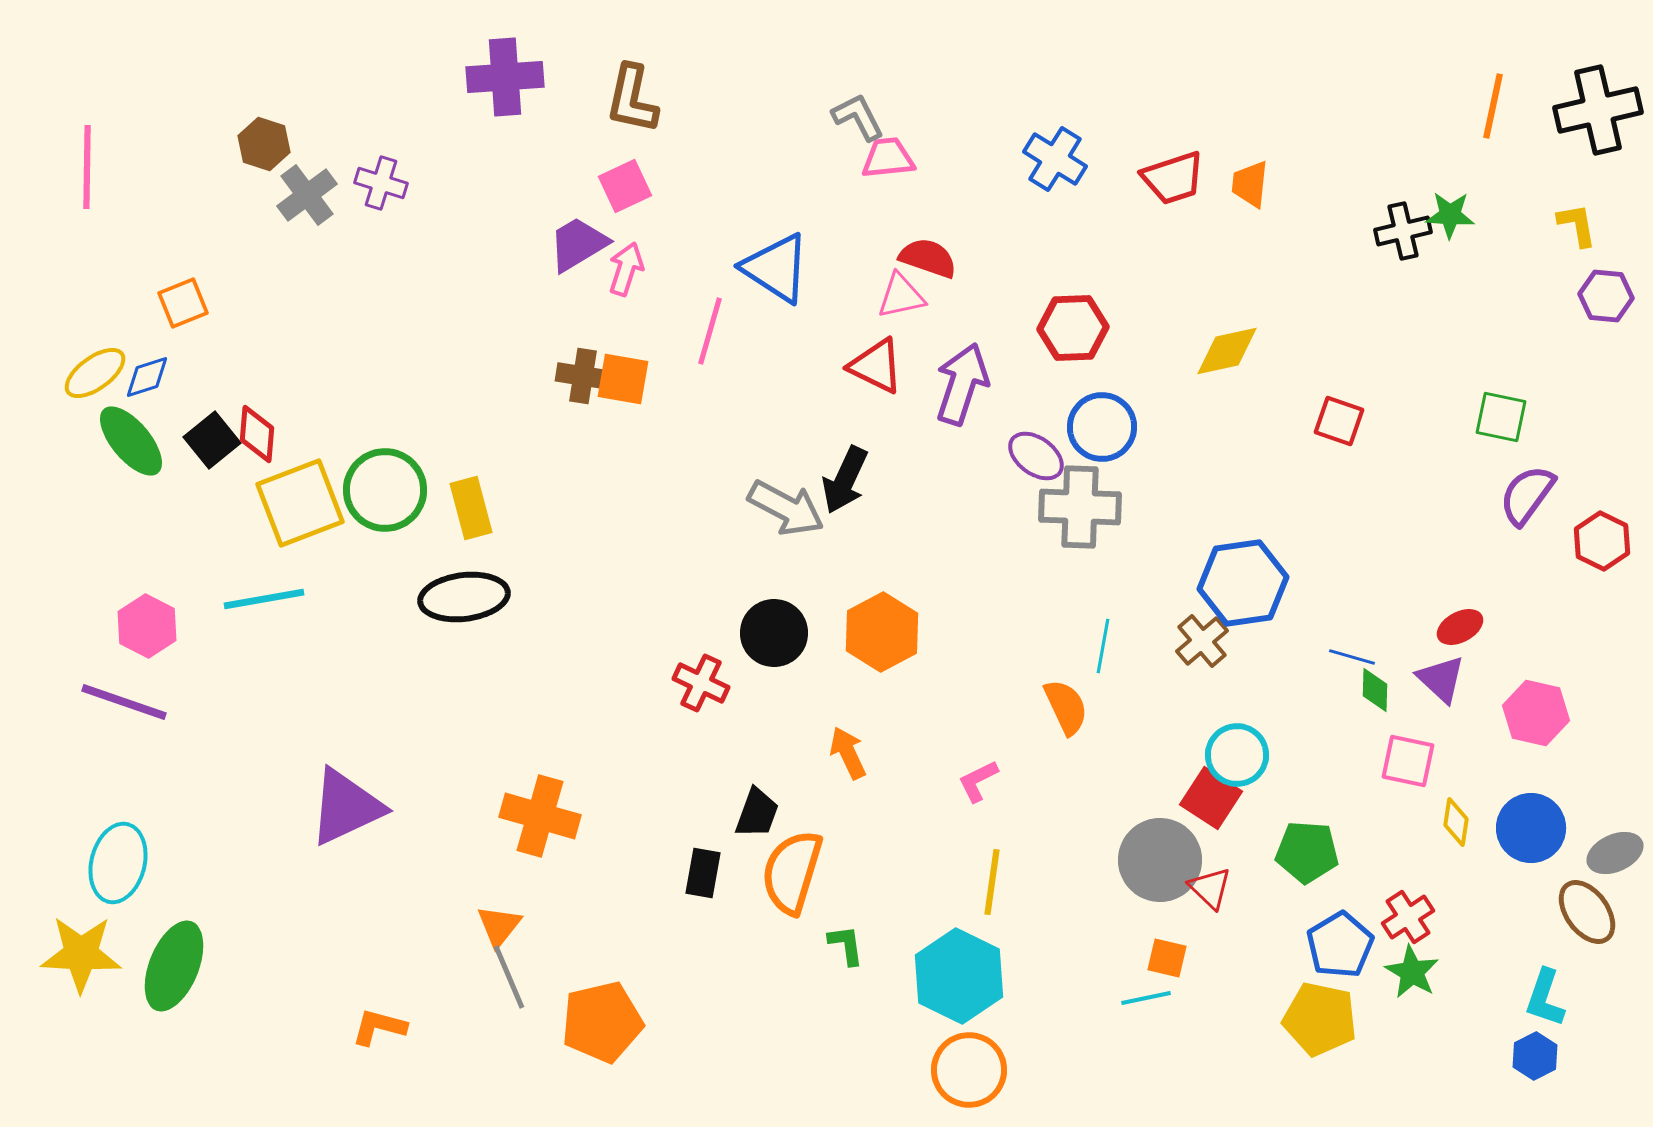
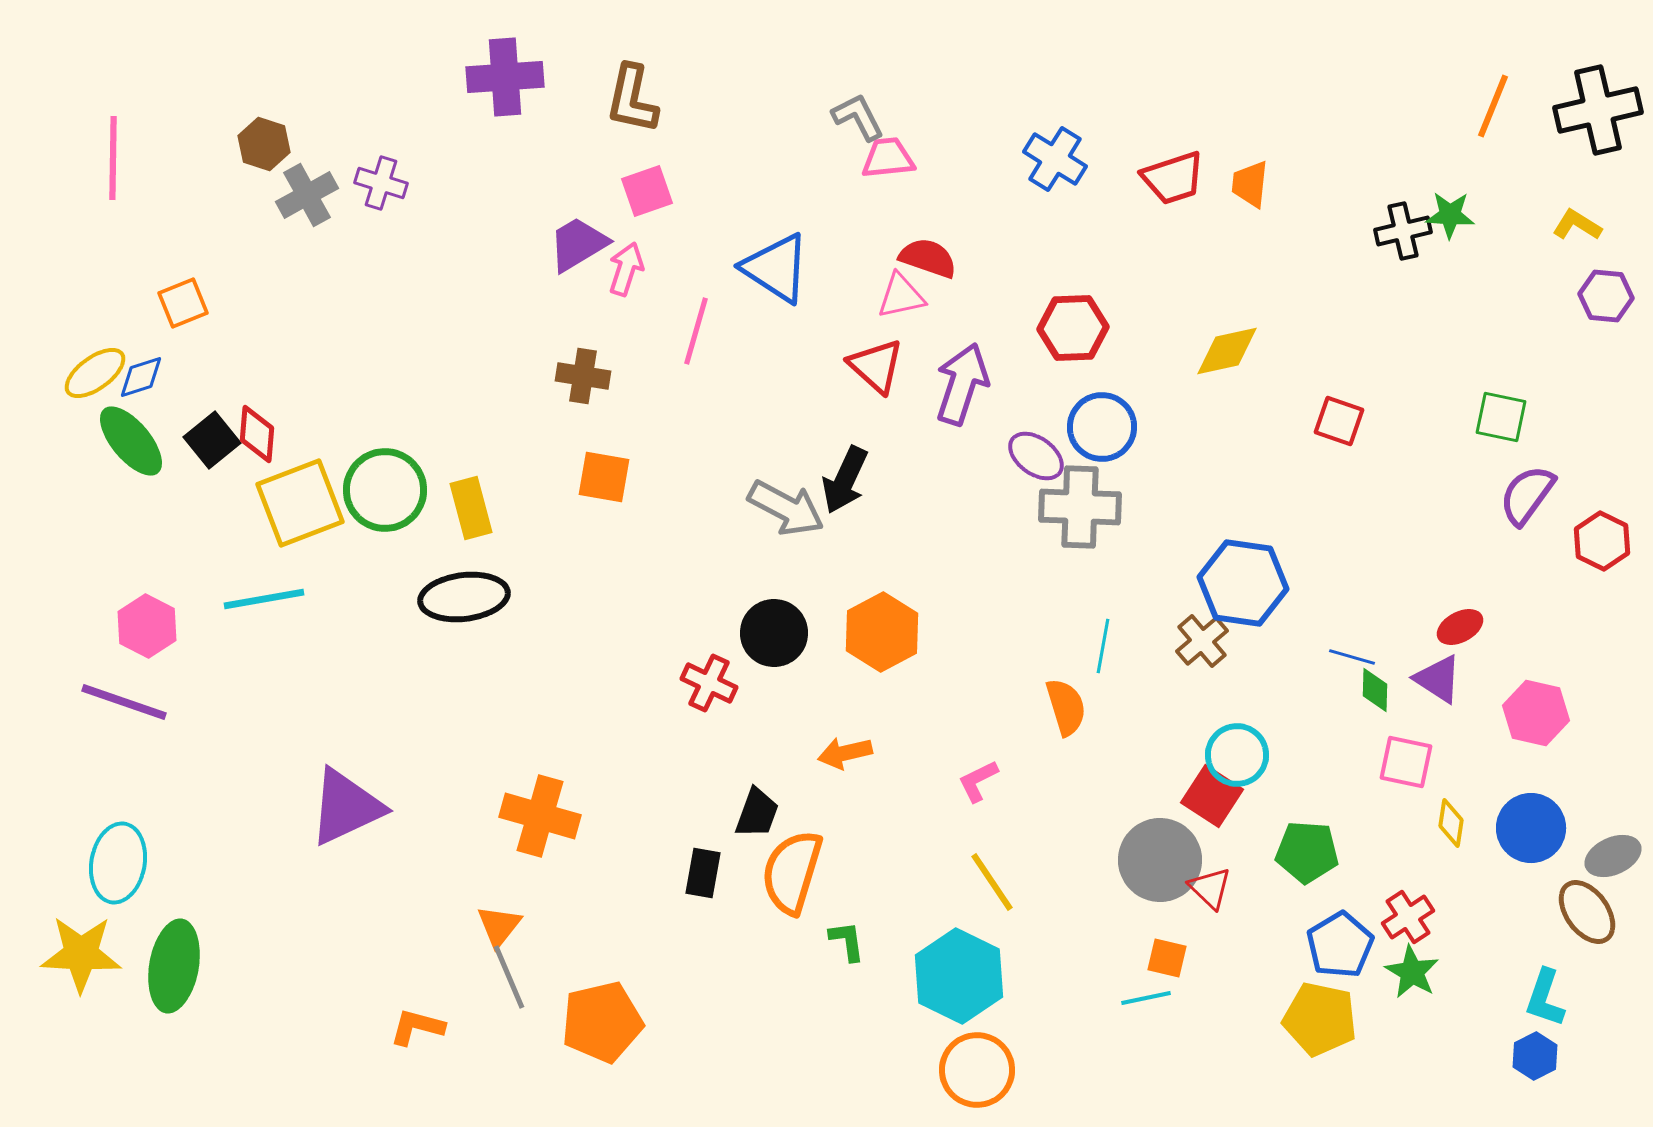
orange line at (1493, 106): rotated 10 degrees clockwise
pink line at (87, 167): moved 26 px right, 9 px up
pink square at (625, 186): moved 22 px right, 5 px down; rotated 6 degrees clockwise
gray cross at (307, 195): rotated 8 degrees clockwise
yellow L-shape at (1577, 225): rotated 48 degrees counterclockwise
pink line at (710, 331): moved 14 px left
red triangle at (876, 366): rotated 16 degrees clockwise
blue diamond at (147, 377): moved 6 px left
orange square at (623, 379): moved 19 px left, 98 px down
blue hexagon at (1243, 583): rotated 16 degrees clockwise
purple triangle at (1441, 679): moved 3 px left; rotated 10 degrees counterclockwise
red cross at (701, 683): moved 8 px right
orange semicircle at (1066, 707): rotated 8 degrees clockwise
orange arrow at (848, 753): moved 3 px left; rotated 78 degrees counterclockwise
pink square at (1408, 761): moved 2 px left, 1 px down
red square at (1211, 798): moved 1 px right, 2 px up
yellow diamond at (1456, 822): moved 5 px left, 1 px down
gray ellipse at (1615, 853): moved 2 px left, 3 px down
cyan ellipse at (118, 863): rotated 4 degrees counterclockwise
yellow line at (992, 882): rotated 42 degrees counterclockwise
green L-shape at (846, 945): moved 1 px right, 4 px up
green ellipse at (174, 966): rotated 12 degrees counterclockwise
orange L-shape at (379, 1027): moved 38 px right
orange circle at (969, 1070): moved 8 px right
